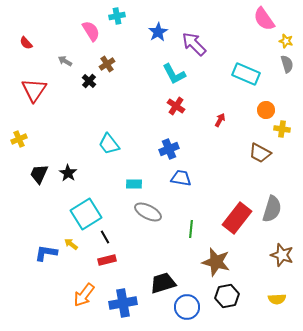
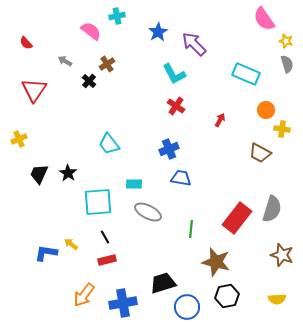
pink semicircle at (91, 31): rotated 20 degrees counterclockwise
cyan square at (86, 214): moved 12 px right, 12 px up; rotated 28 degrees clockwise
